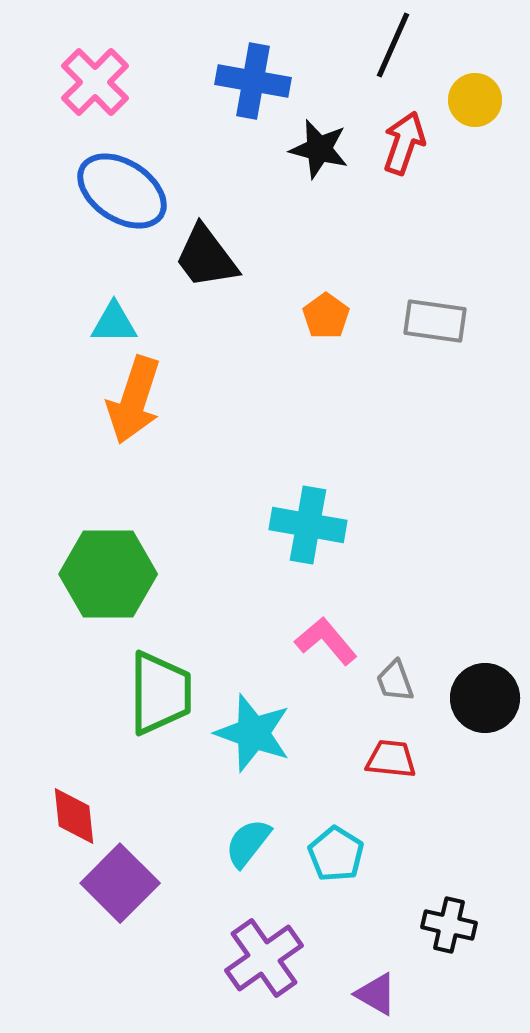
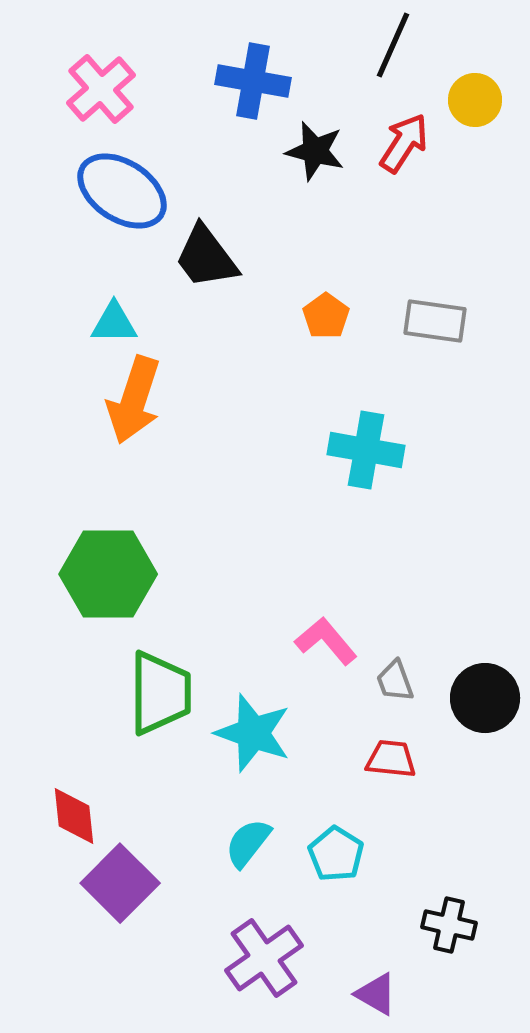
pink cross: moved 6 px right, 7 px down; rotated 4 degrees clockwise
red arrow: rotated 14 degrees clockwise
black star: moved 4 px left, 2 px down
cyan cross: moved 58 px right, 75 px up
